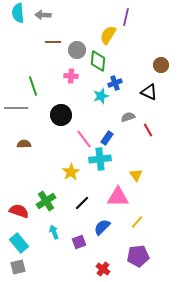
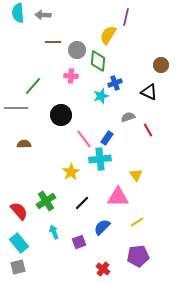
green line: rotated 60 degrees clockwise
red semicircle: rotated 30 degrees clockwise
yellow line: rotated 16 degrees clockwise
